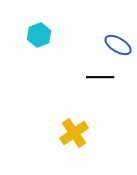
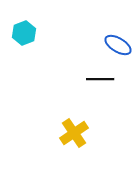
cyan hexagon: moved 15 px left, 2 px up
black line: moved 2 px down
